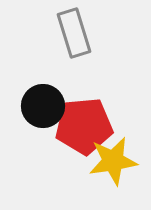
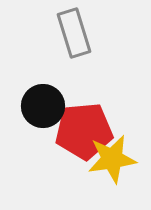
red pentagon: moved 5 px down
yellow star: moved 1 px left, 2 px up
